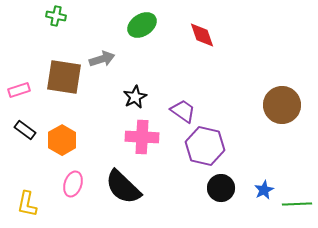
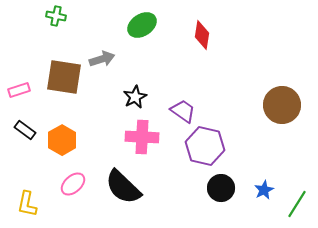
red diamond: rotated 28 degrees clockwise
pink ellipse: rotated 30 degrees clockwise
green line: rotated 56 degrees counterclockwise
